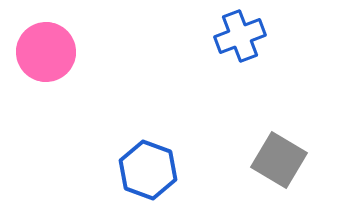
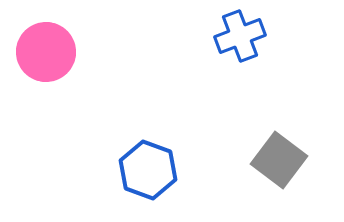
gray square: rotated 6 degrees clockwise
